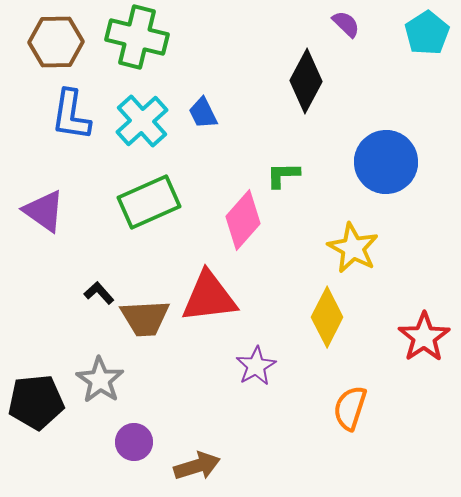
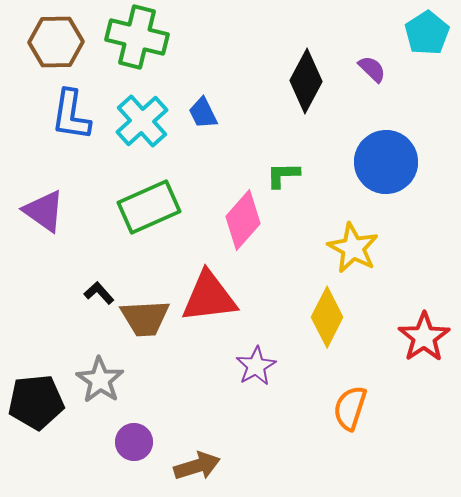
purple semicircle: moved 26 px right, 45 px down
green rectangle: moved 5 px down
